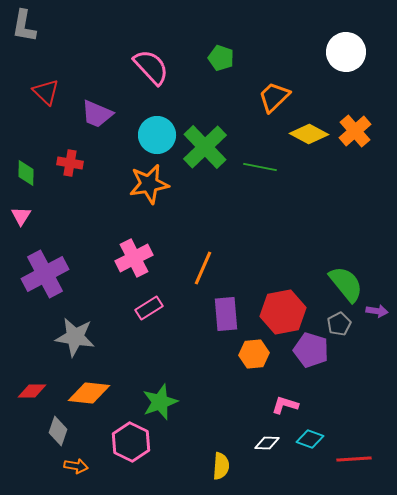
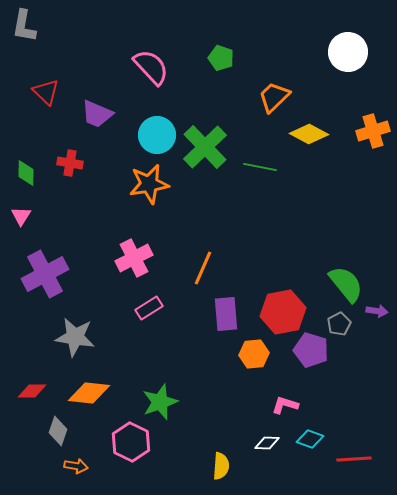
white circle: moved 2 px right
orange cross: moved 18 px right; rotated 24 degrees clockwise
